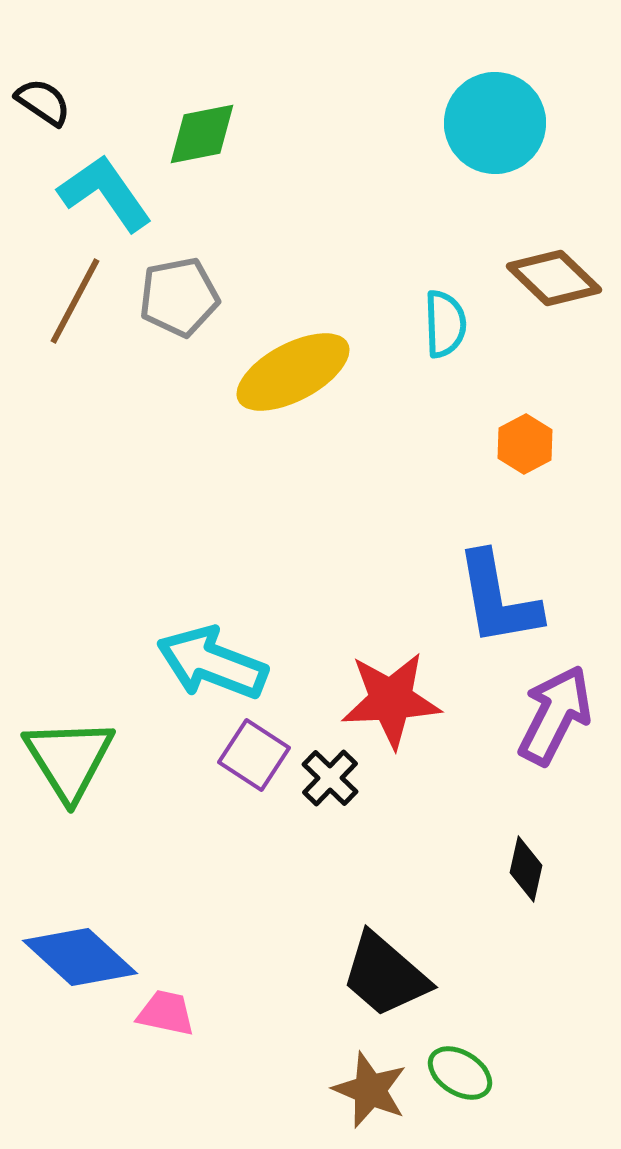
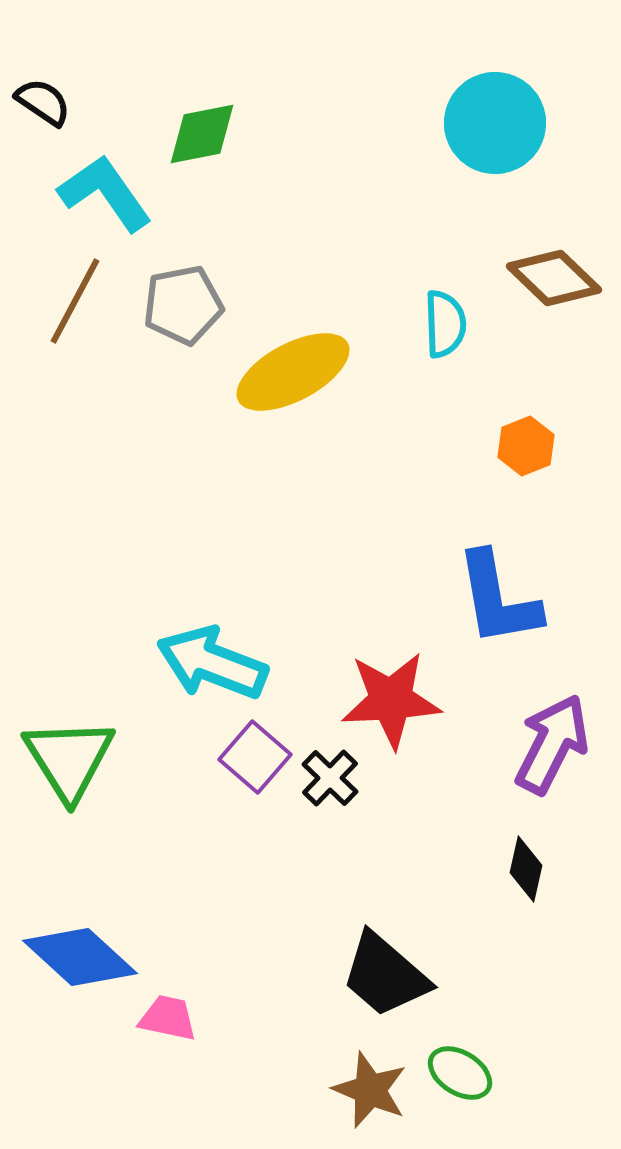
gray pentagon: moved 4 px right, 8 px down
orange hexagon: moved 1 px right, 2 px down; rotated 6 degrees clockwise
purple arrow: moved 3 px left, 29 px down
purple square: moved 1 px right, 2 px down; rotated 8 degrees clockwise
pink trapezoid: moved 2 px right, 5 px down
